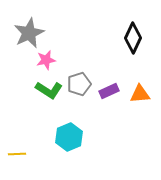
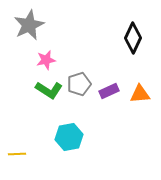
gray star: moved 8 px up
cyan hexagon: rotated 12 degrees clockwise
